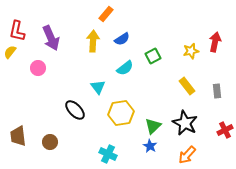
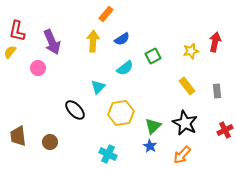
purple arrow: moved 1 px right, 4 px down
cyan triangle: rotated 21 degrees clockwise
orange arrow: moved 5 px left
